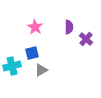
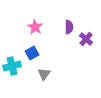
blue square: rotated 16 degrees counterclockwise
gray triangle: moved 3 px right, 4 px down; rotated 24 degrees counterclockwise
